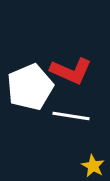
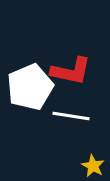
red L-shape: rotated 12 degrees counterclockwise
